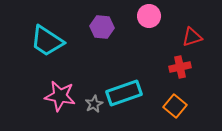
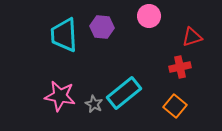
cyan trapezoid: moved 17 px right, 6 px up; rotated 54 degrees clockwise
cyan rectangle: rotated 20 degrees counterclockwise
gray star: rotated 18 degrees counterclockwise
